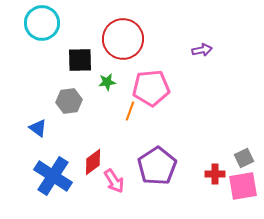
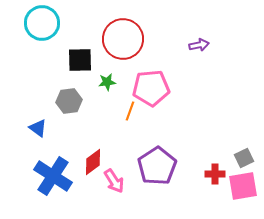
purple arrow: moved 3 px left, 5 px up
